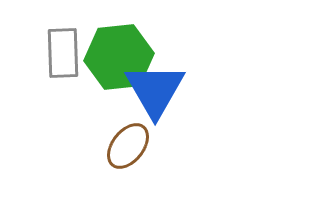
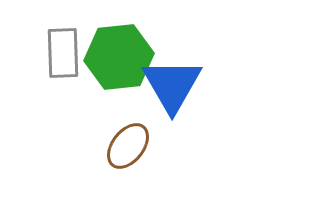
blue triangle: moved 17 px right, 5 px up
